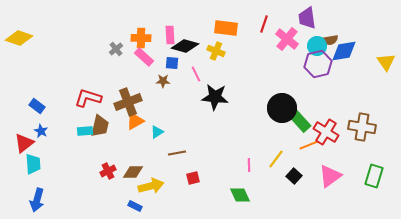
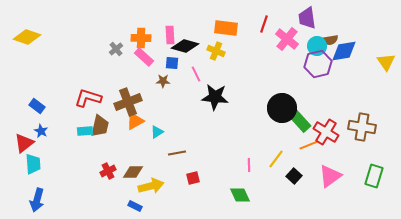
yellow diamond at (19, 38): moved 8 px right, 1 px up
